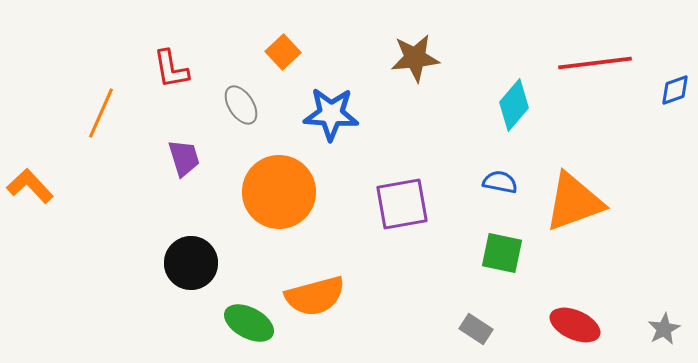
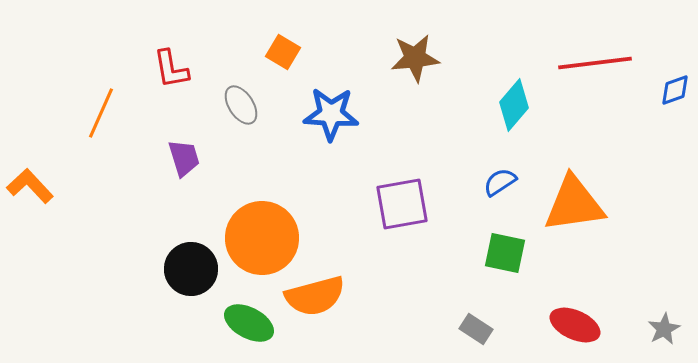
orange square: rotated 16 degrees counterclockwise
blue semicircle: rotated 44 degrees counterclockwise
orange circle: moved 17 px left, 46 px down
orange triangle: moved 2 px down; rotated 12 degrees clockwise
green square: moved 3 px right
black circle: moved 6 px down
